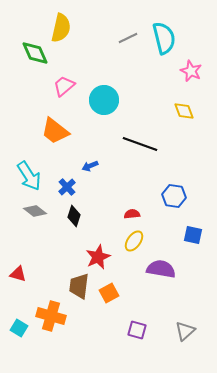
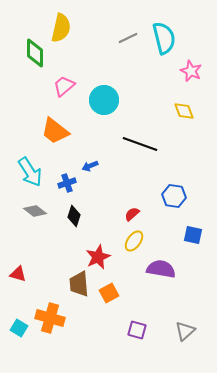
green diamond: rotated 24 degrees clockwise
cyan arrow: moved 1 px right, 4 px up
blue cross: moved 4 px up; rotated 24 degrees clockwise
red semicircle: rotated 35 degrees counterclockwise
brown trapezoid: moved 2 px up; rotated 12 degrees counterclockwise
orange cross: moved 1 px left, 2 px down
